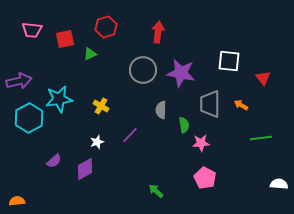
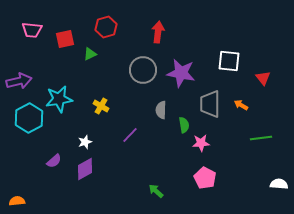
white star: moved 12 px left
